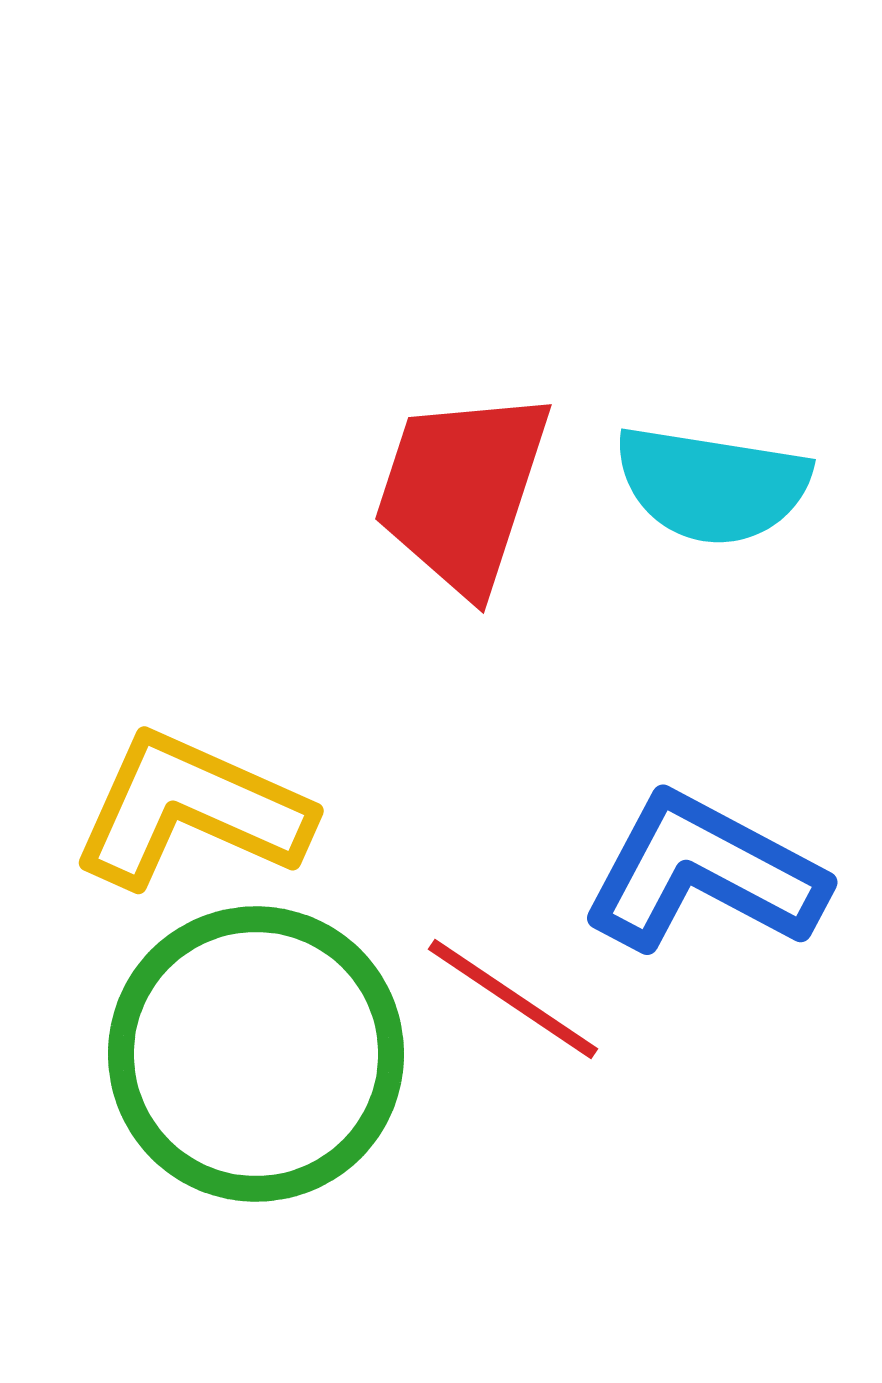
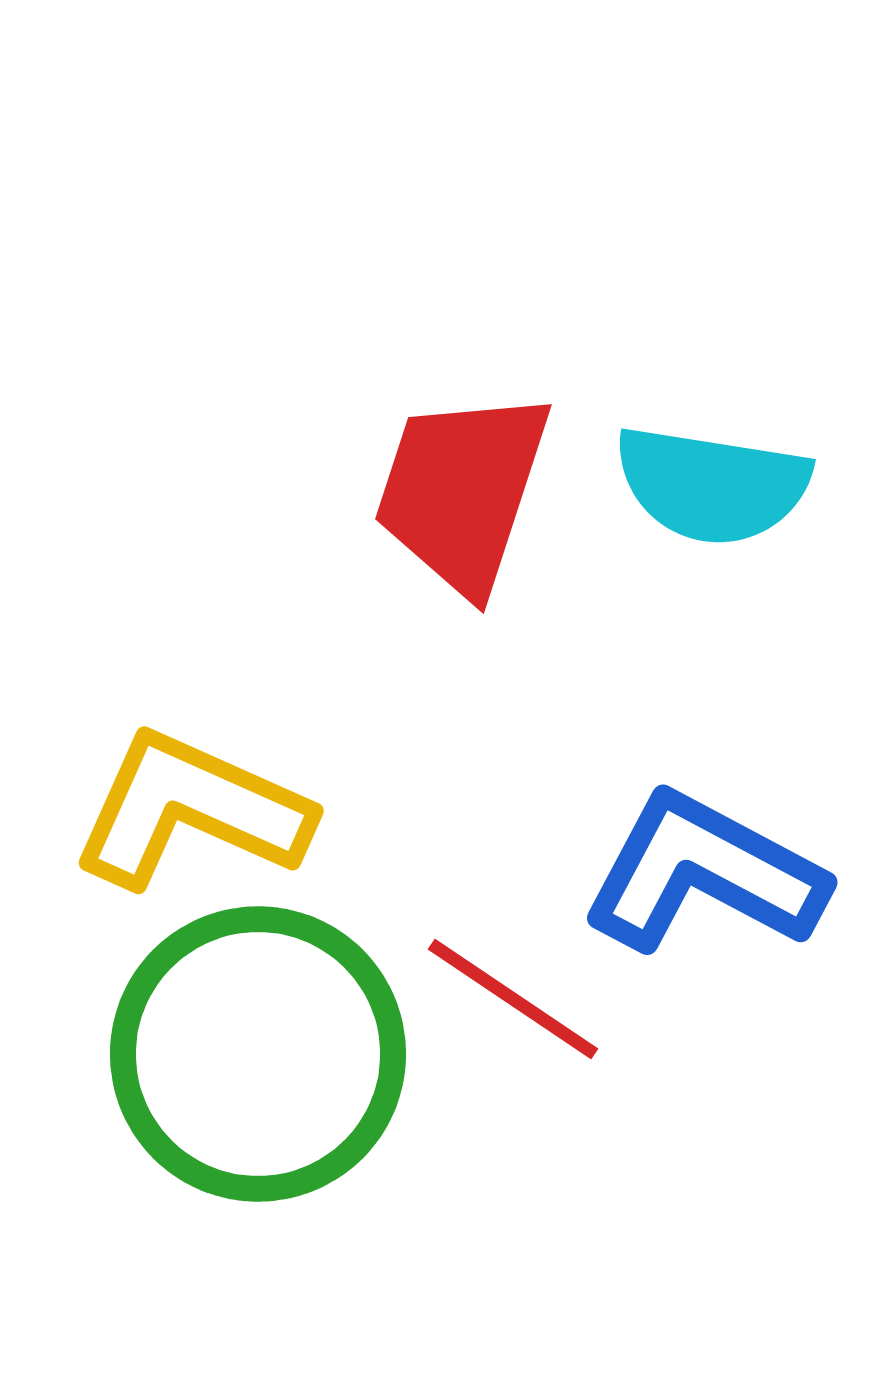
green circle: moved 2 px right
